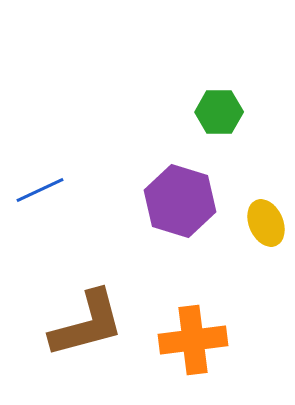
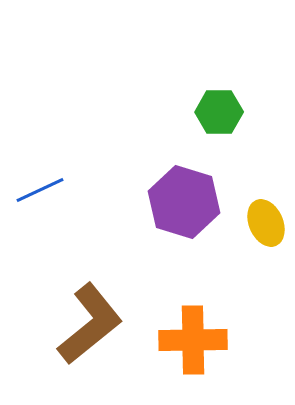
purple hexagon: moved 4 px right, 1 px down
brown L-shape: moved 3 px right; rotated 24 degrees counterclockwise
orange cross: rotated 6 degrees clockwise
